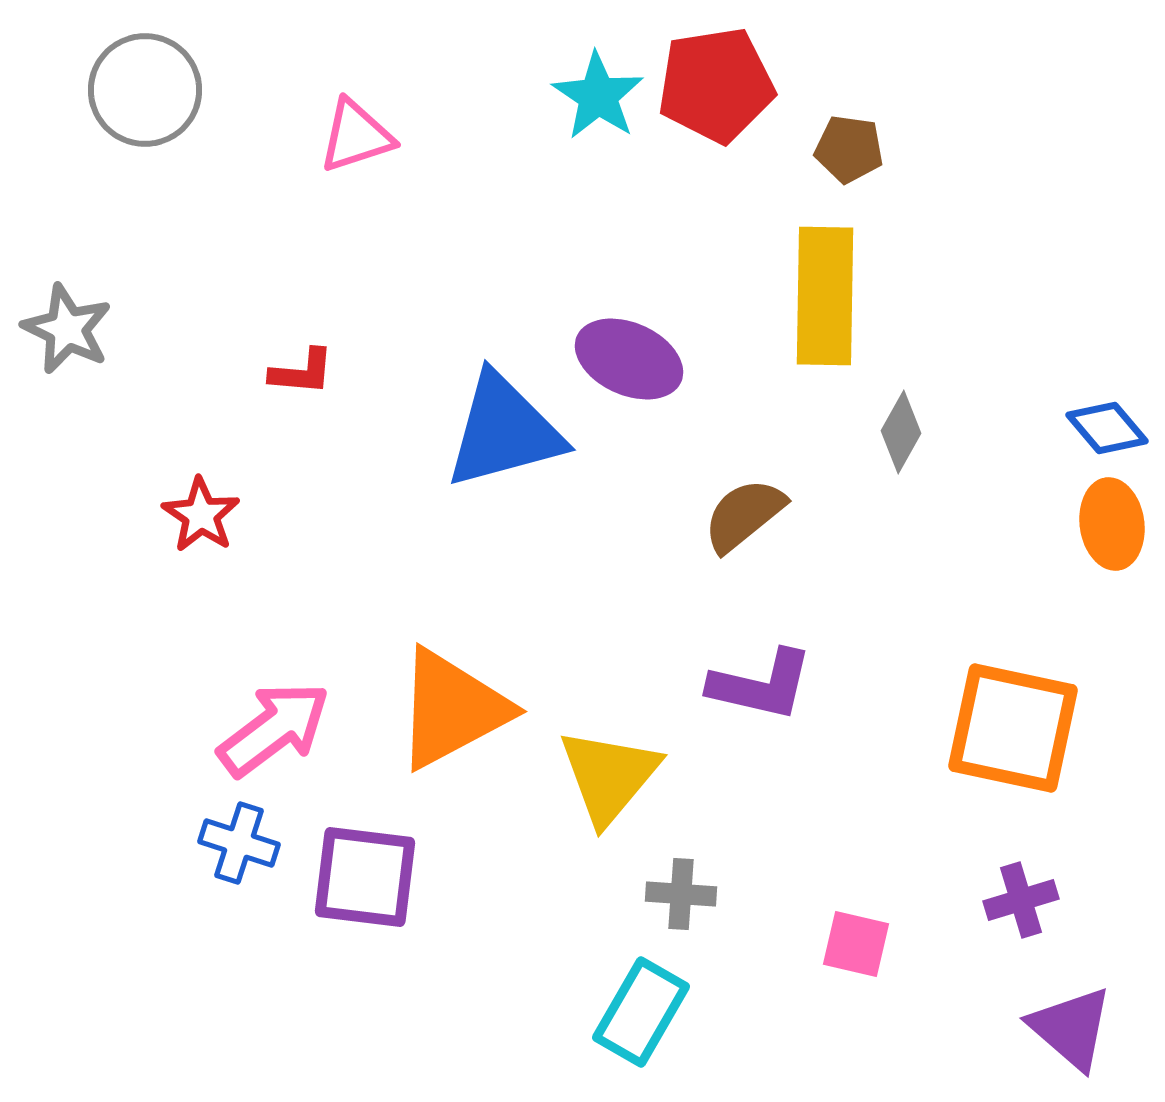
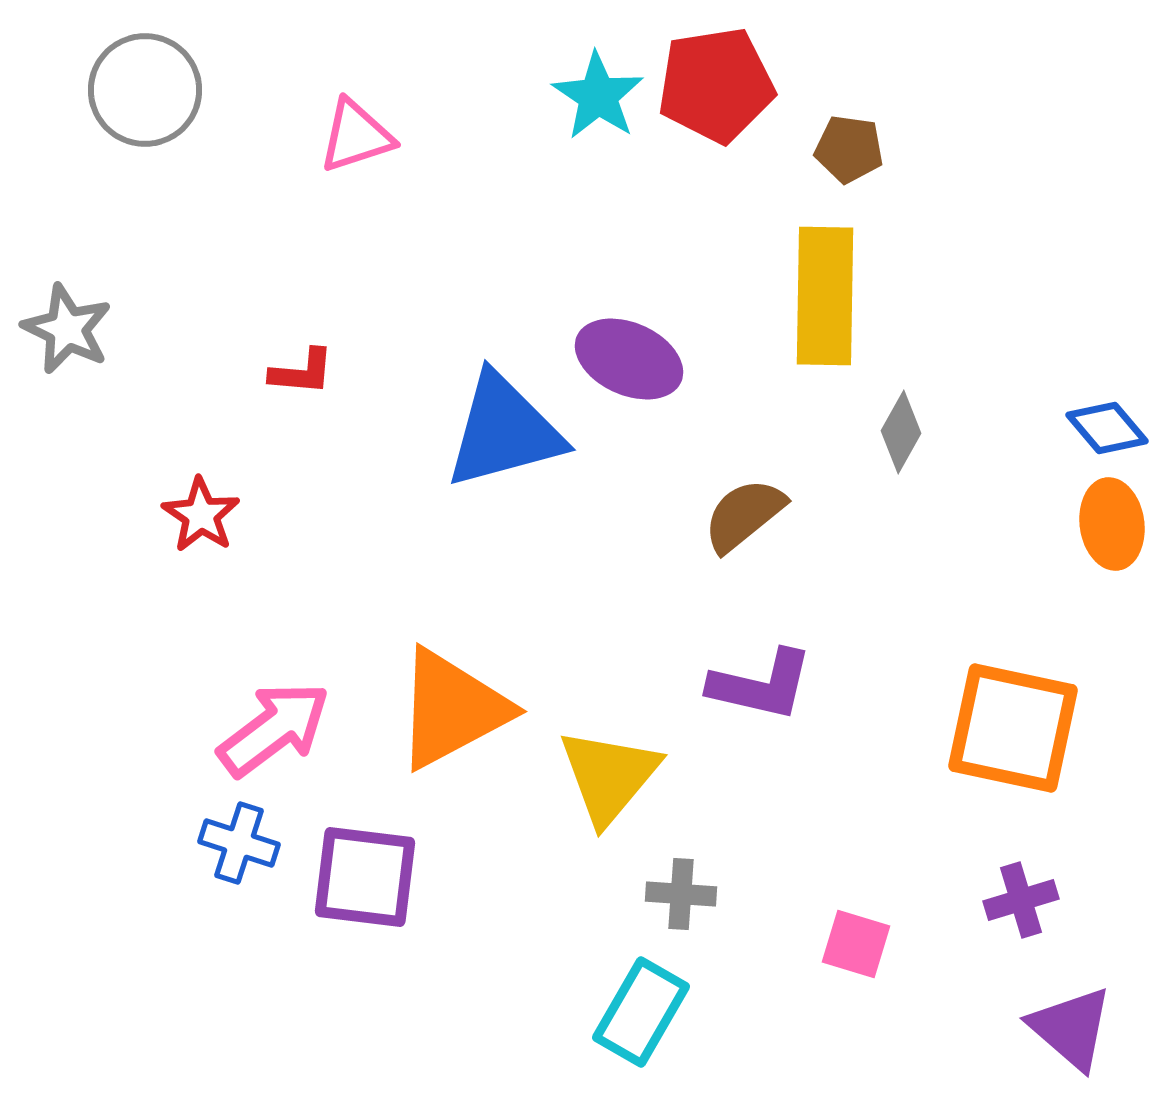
pink square: rotated 4 degrees clockwise
